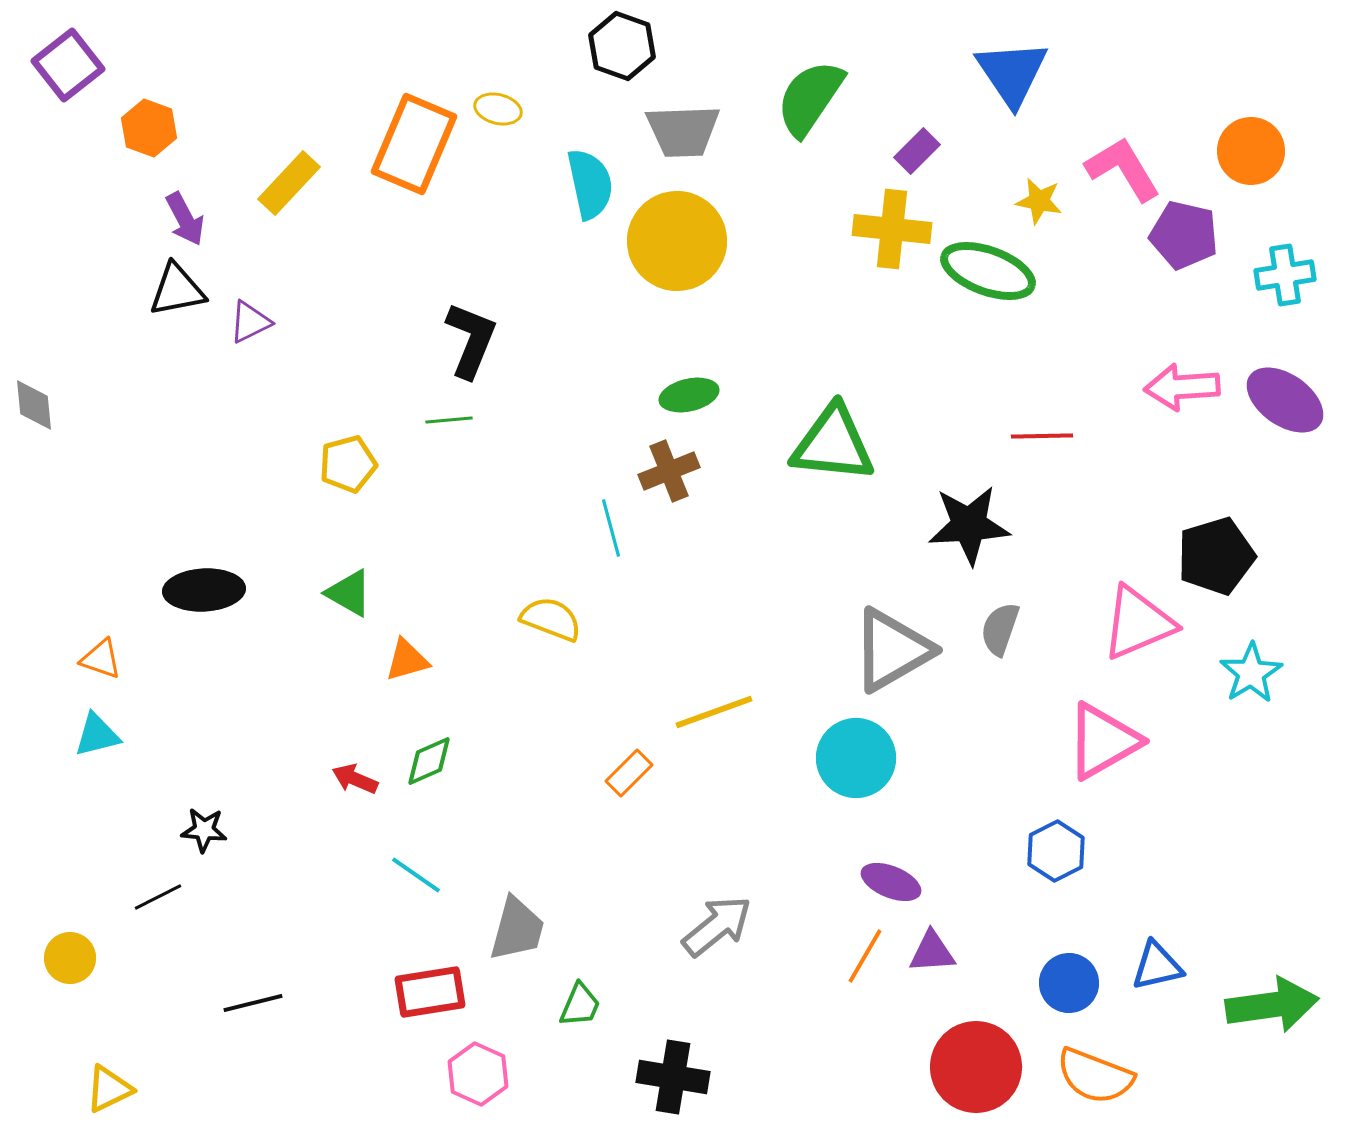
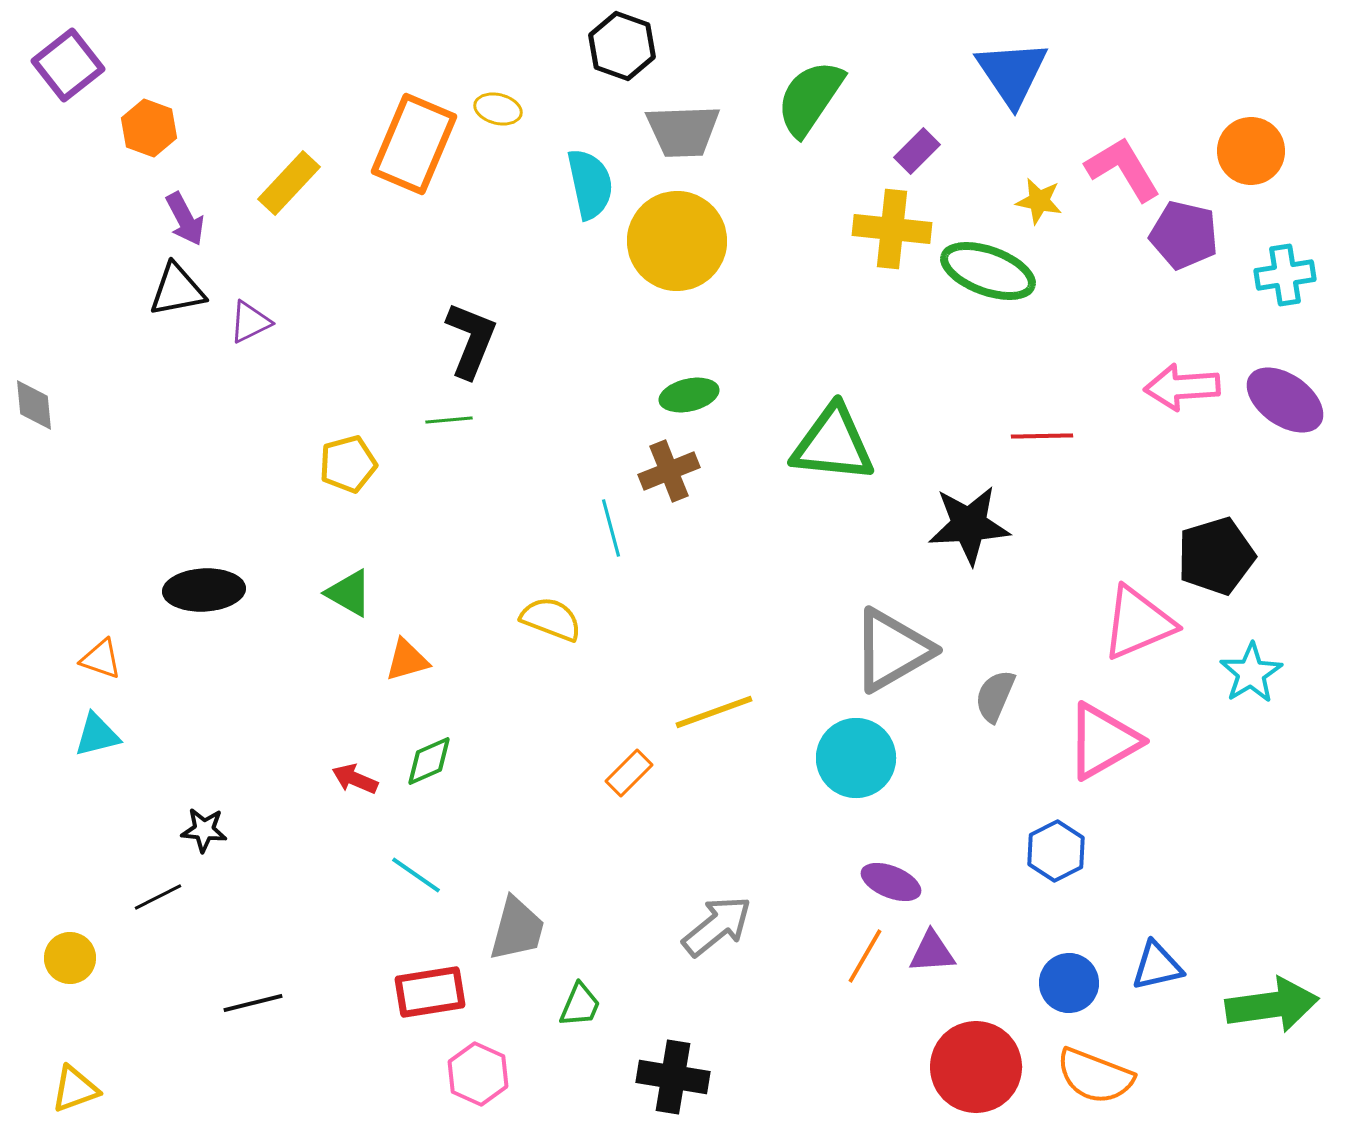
gray semicircle at (1000, 629): moved 5 px left, 67 px down; rotated 4 degrees clockwise
yellow triangle at (109, 1089): moved 34 px left; rotated 6 degrees clockwise
